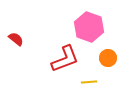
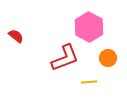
pink hexagon: rotated 8 degrees clockwise
red semicircle: moved 3 px up
red L-shape: moved 1 px up
